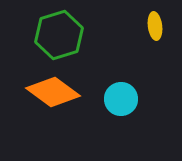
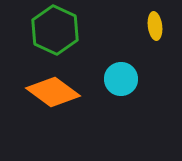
green hexagon: moved 4 px left, 5 px up; rotated 18 degrees counterclockwise
cyan circle: moved 20 px up
